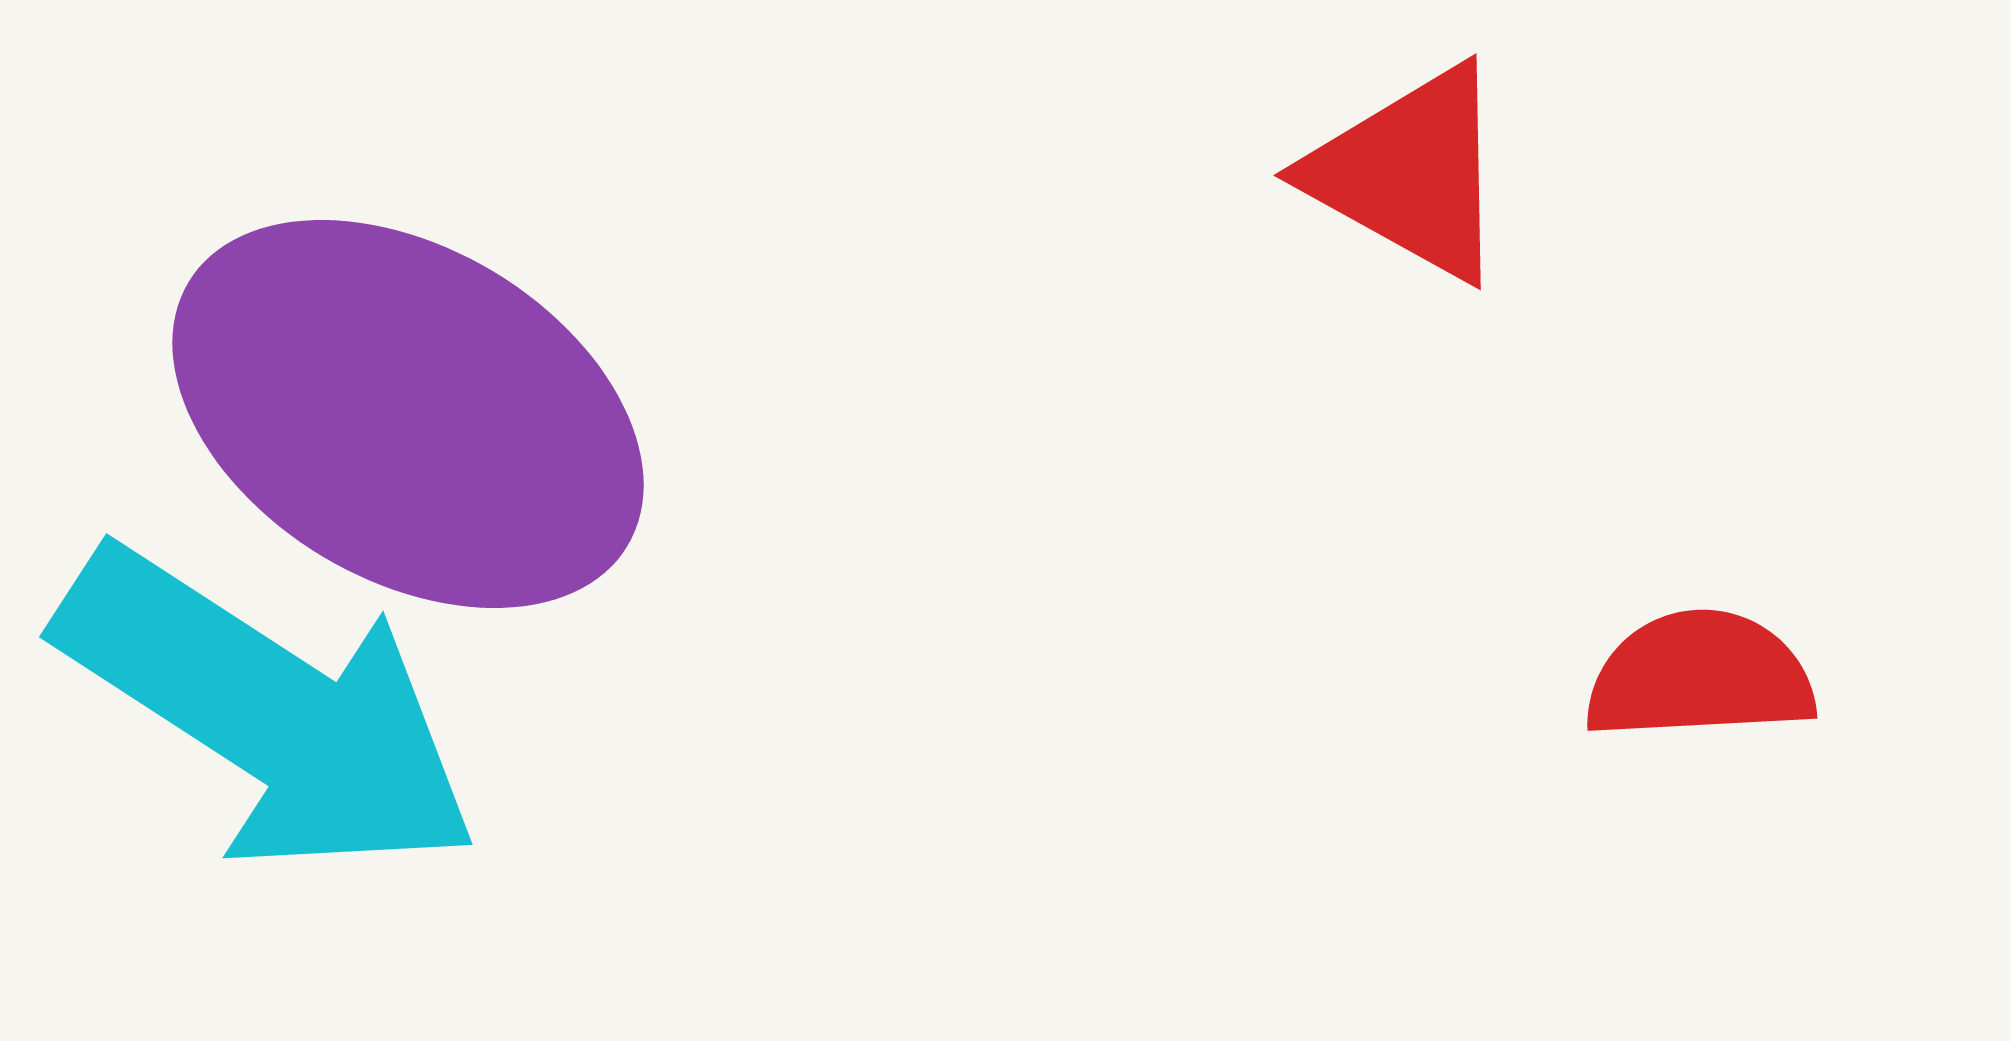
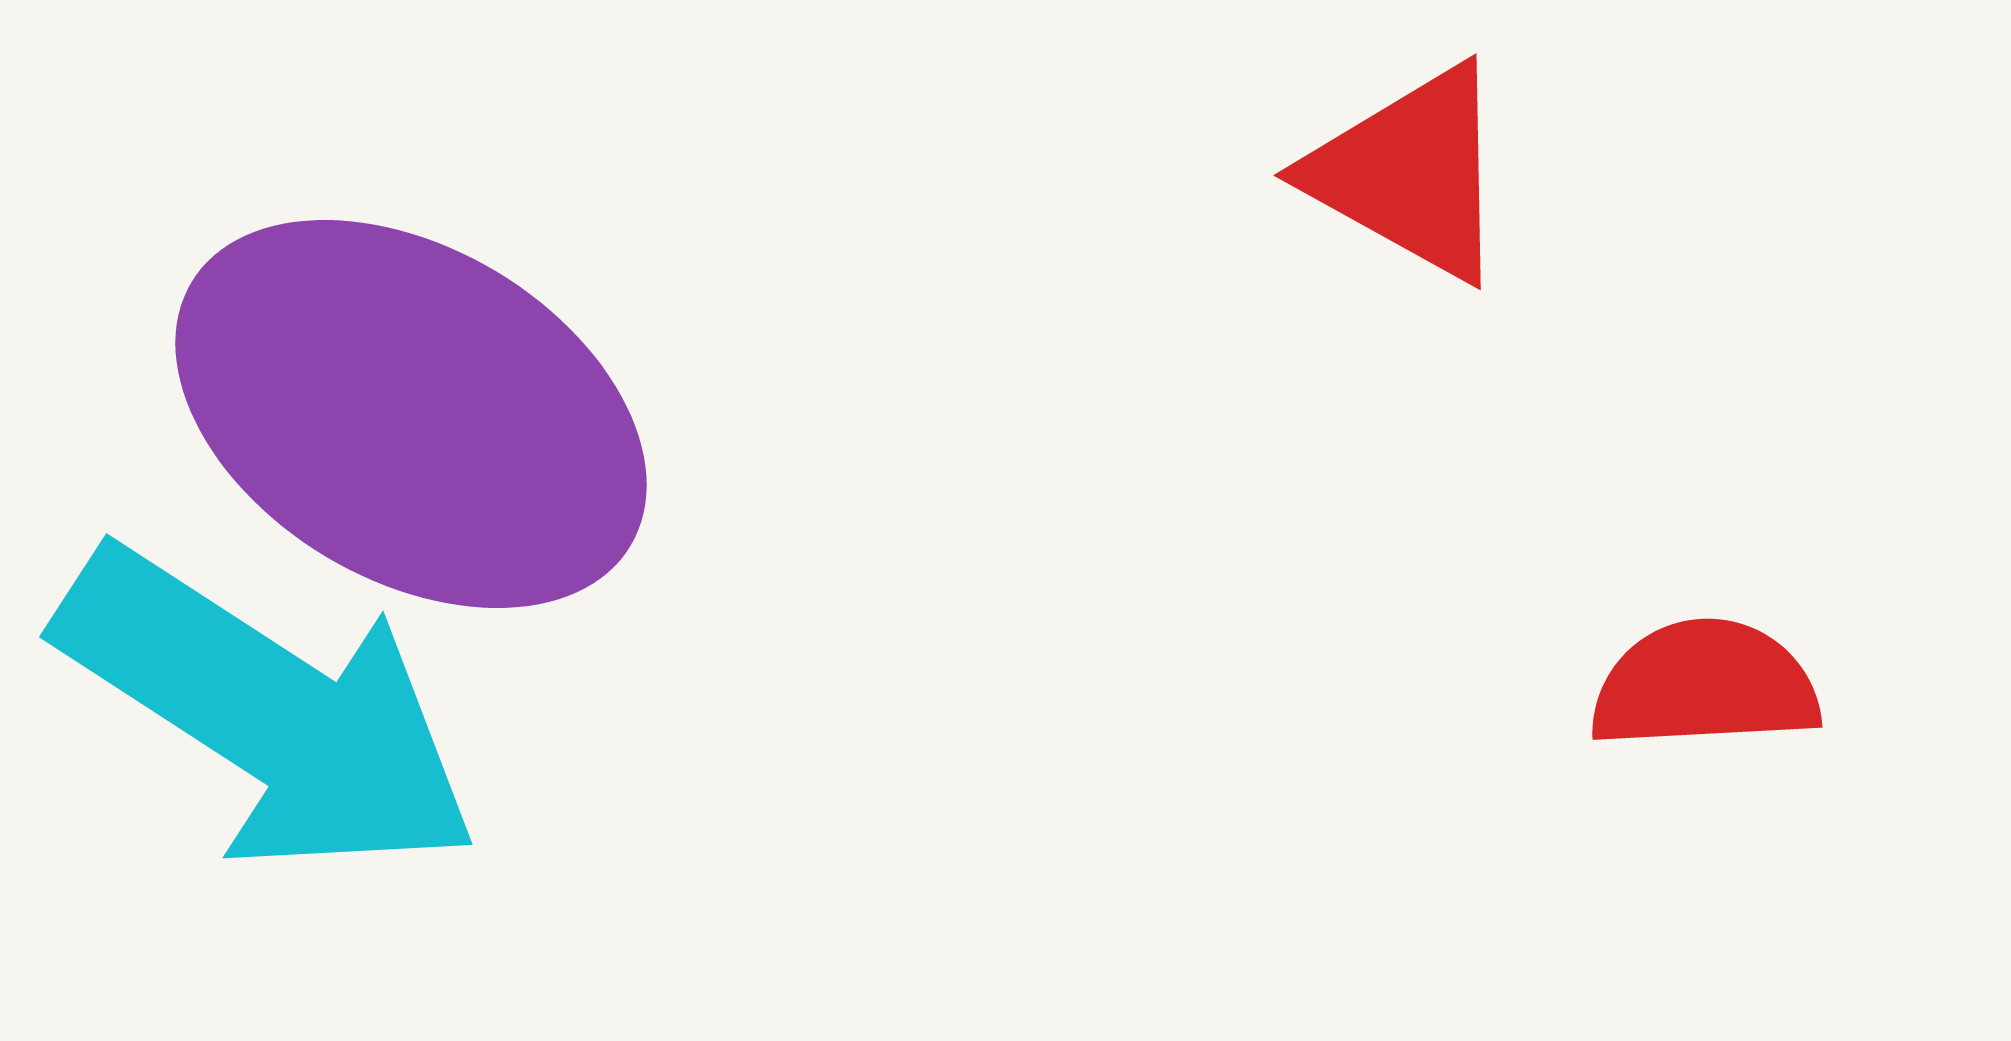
purple ellipse: moved 3 px right
red semicircle: moved 5 px right, 9 px down
